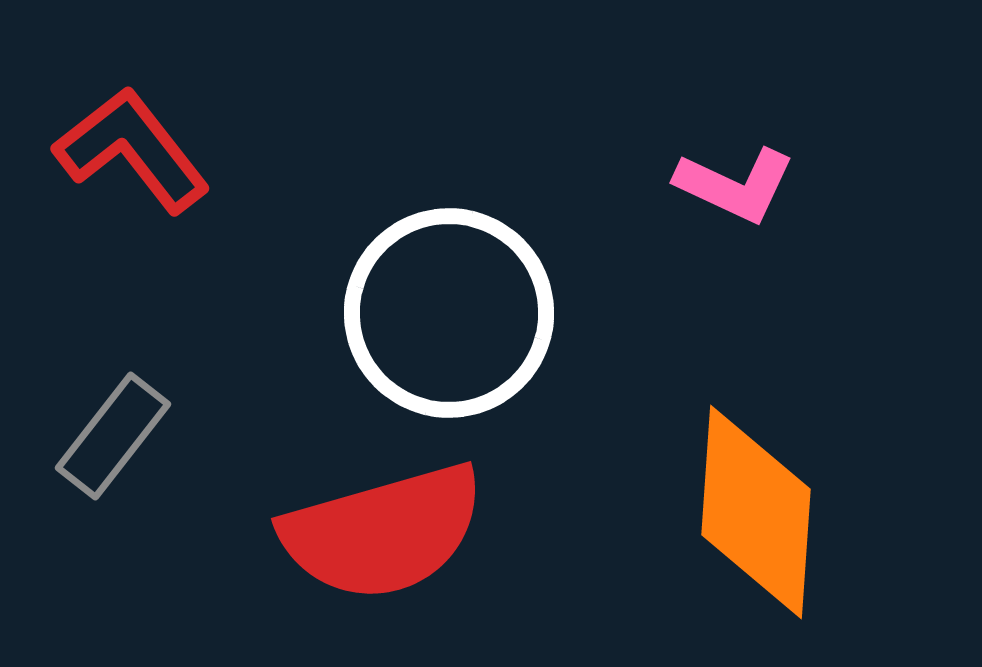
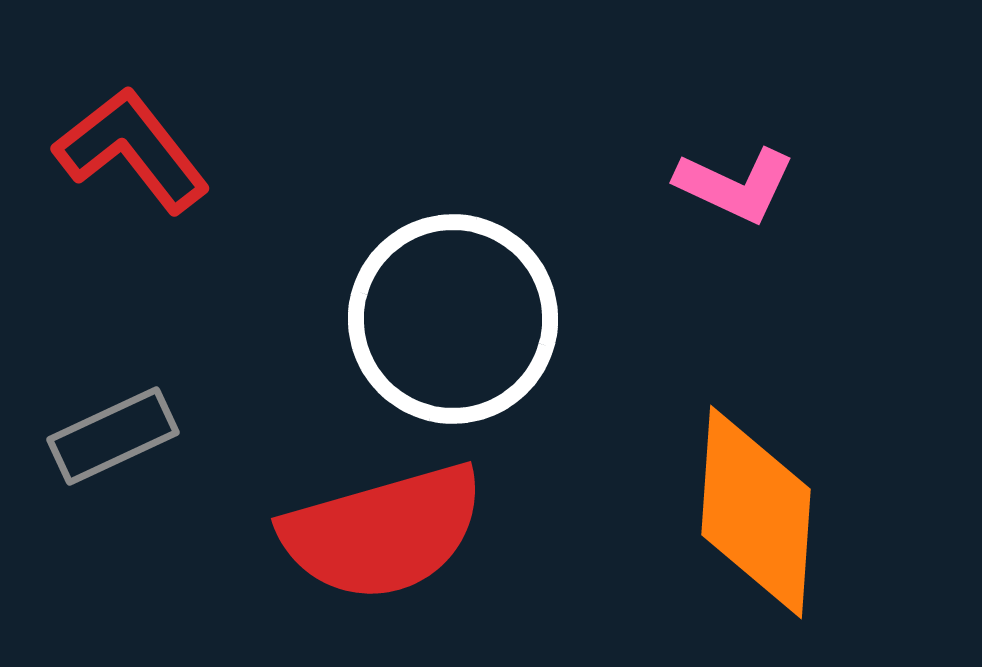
white circle: moved 4 px right, 6 px down
gray rectangle: rotated 27 degrees clockwise
